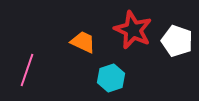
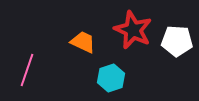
white pentagon: rotated 16 degrees counterclockwise
